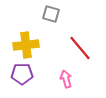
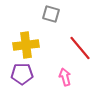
pink arrow: moved 1 px left, 2 px up
